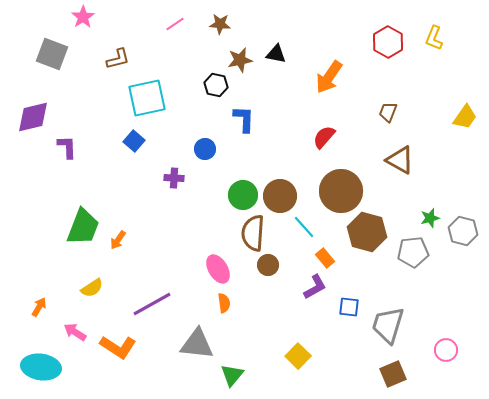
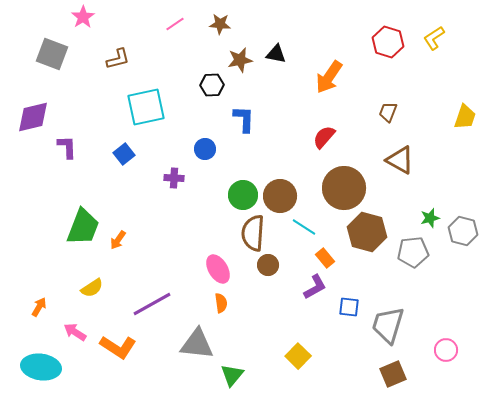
yellow L-shape at (434, 38): rotated 35 degrees clockwise
red hexagon at (388, 42): rotated 12 degrees counterclockwise
black hexagon at (216, 85): moved 4 px left; rotated 15 degrees counterclockwise
cyan square at (147, 98): moved 1 px left, 9 px down
yellow trapezoid at (465, 117): rotated 16 degrees counterclockwise
blue square at (134, 141): moved 10 px left, 13 px down; rotated 10 degrees clockwise
brown circle at (341, 191): moved 3 px right, 3 px up
cyan line at (304, 227): rotated 15 degrees counterclockwise
orange semicircle at (224, 303): moved 3 px left
